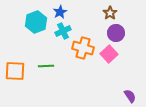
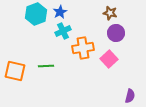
brown star: rotated 24 degrees counterclockwise
cyan hexagon: moved 8 px up
orange cross: rotated 25 degrees counterclockwise
pink square: moved 5 px down
orange square: rotated 10 degrees clockwise
purple semicircle: rotated 48 degrees clockwise
